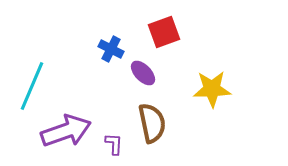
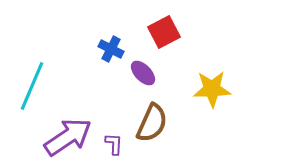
red square: rotated 8 degrees counterclockwise
brown semicircle: rotated 36 degrees clockwise
purple arrow: moved 2 px right, 6 px down; rotated 15 degrees counterclockwise
